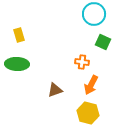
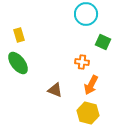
cyan circle: moved 8 px left
green ellipse: moved 1 px right, 1 px up; rotated 50 degrees clockwise
brown triangle: rotated 42 degrees clockwise
